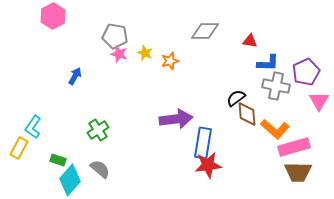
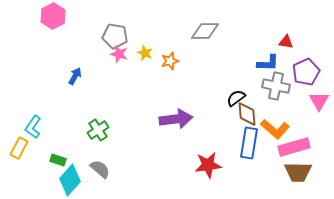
red triangle: moved 36 px right, 1 px down
blue rectangle: moved 46 px right
